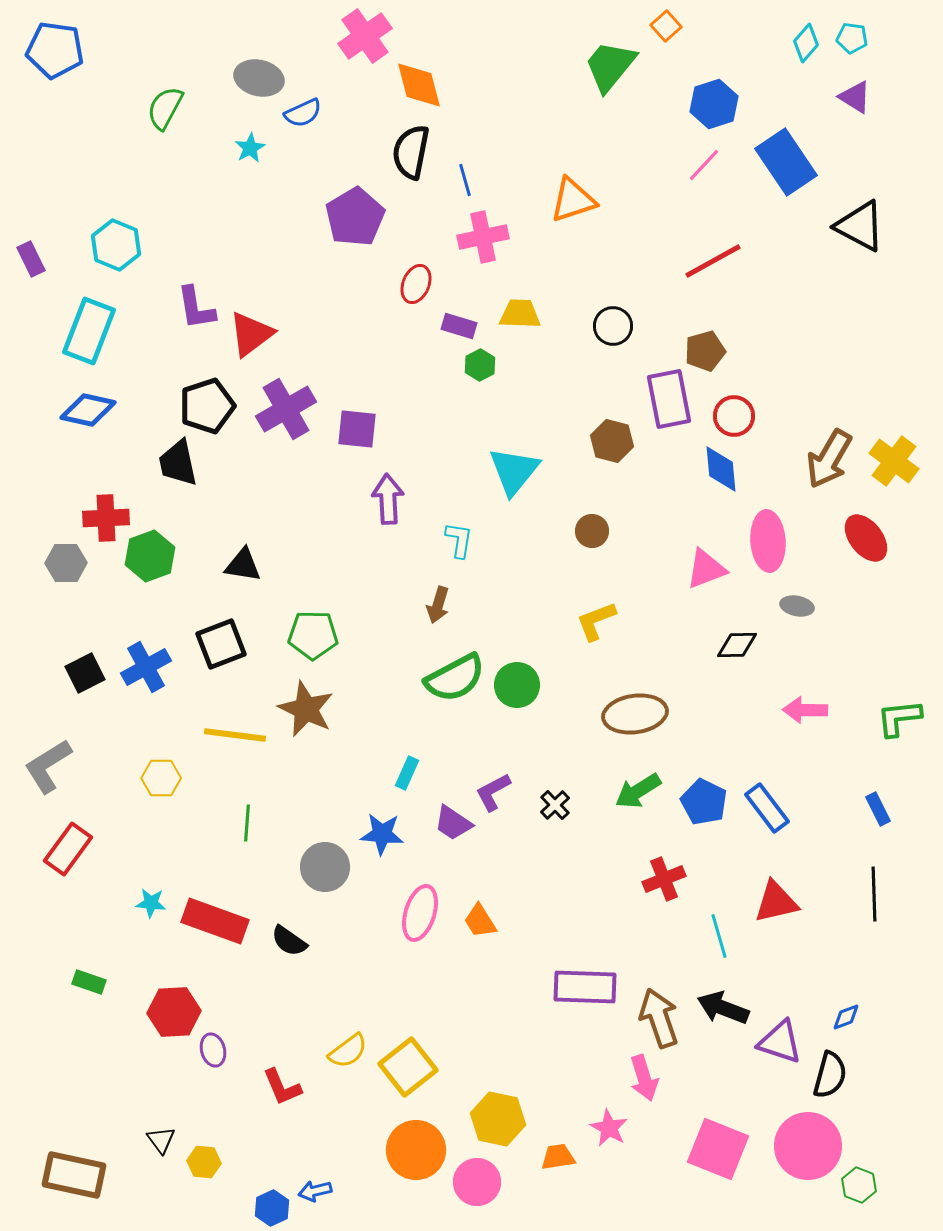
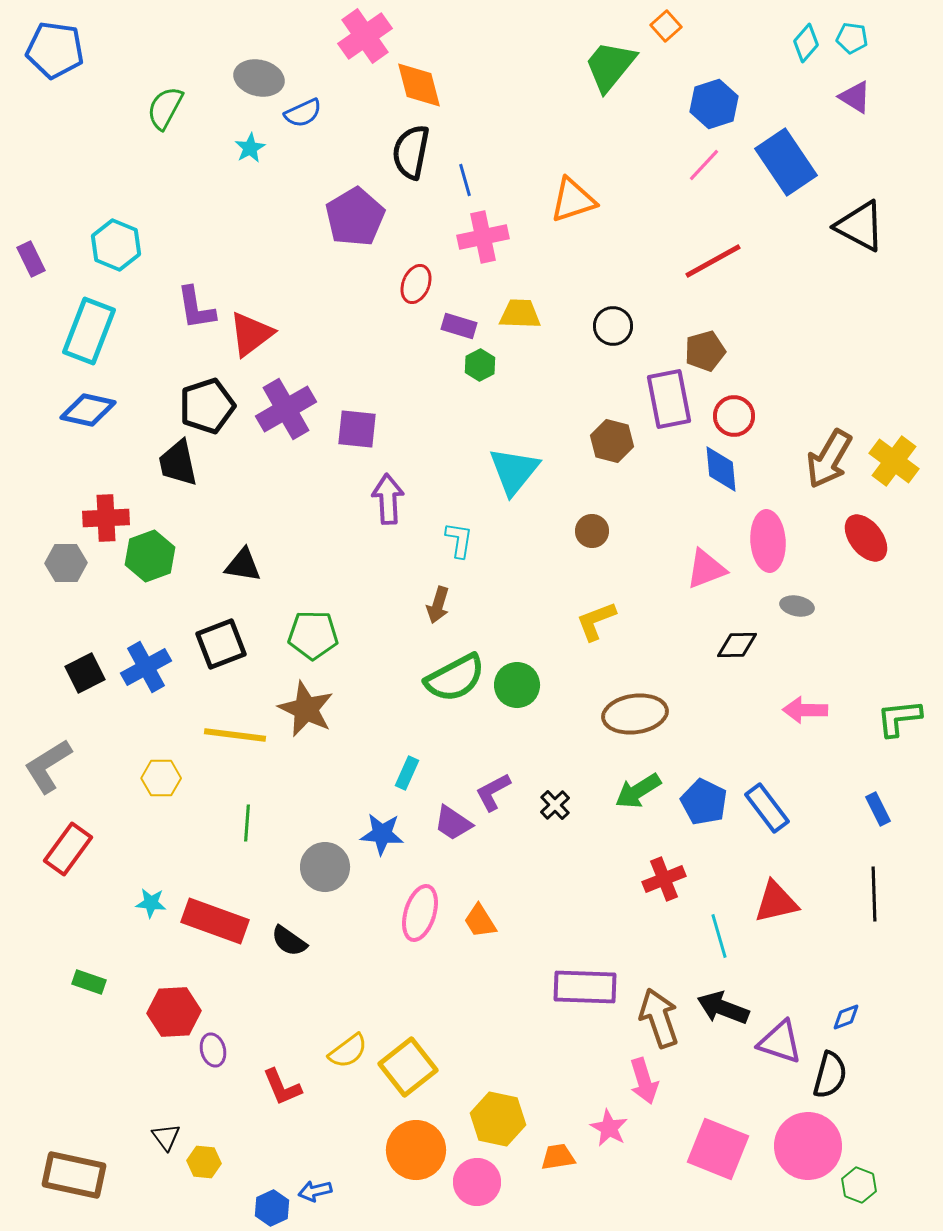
pink arrow at (644, 1078): moved 3 px down
black triangle at (161, 1140): moved 5 px right, 3 px up
